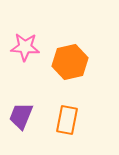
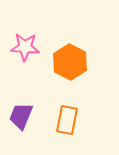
orange hexagon: rotated 20 degrees counterclockwise
